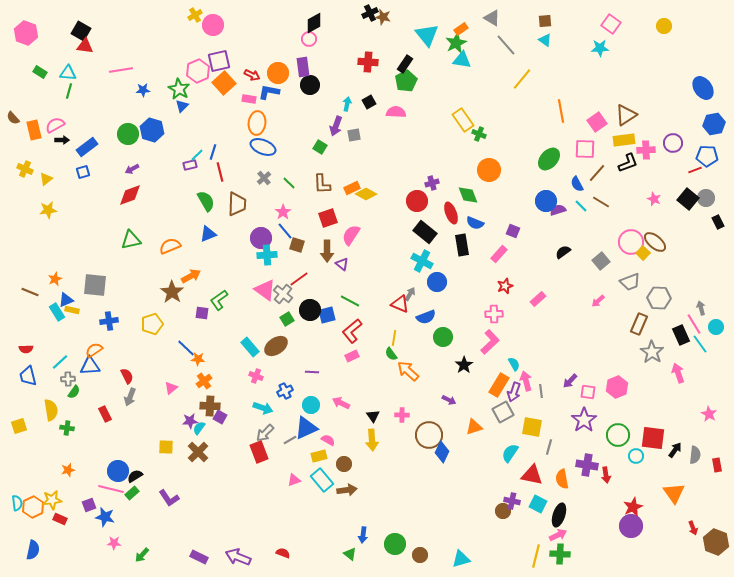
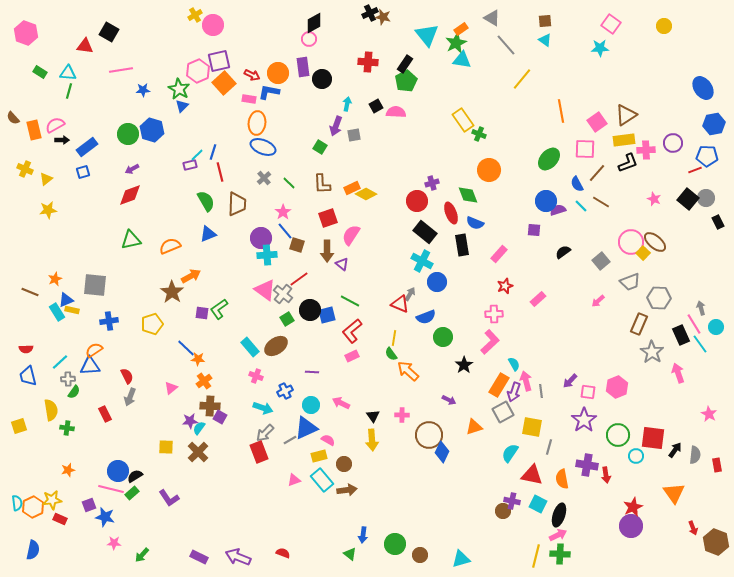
black square at (81, 31): moved 28 px right, 1 px down
black circle at (310, 85): moved 12 px right, 6 px up
black square at (369, 102): moved 7 px right, 4 px down
purple square at (513, 231): moved 21 px right, 1 px up; rotated 16 degrees counterclockwise
green L-shape at (219, 300): moved 9 px down
